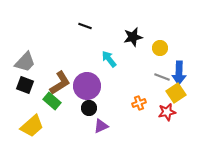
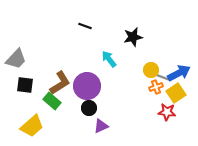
yellow circle: moved 9 px left, 22 px down
gray trapezoid: moved 9 px left, 3 px up
blue arrow: rotated 120 degrees counterclockwise
black square: rotated 12 degrees counterclockwise
orange cross: moved 17 px right, 16 px up
red star: rotated 18 degrees clockwise
